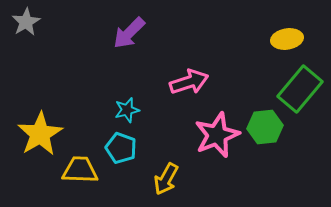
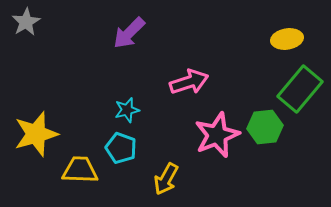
yellow star: moved 4 px left; rotated 15 degrees clockwise
